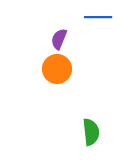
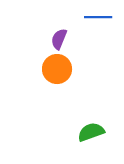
green semicircle: rotated 104 degrees counterclockwise
